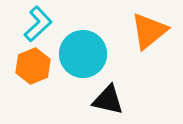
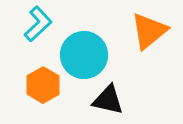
cyan circle: moved 1 px right, 1 px down
orange hexagon: moved 10 px right, 19 px down; rotated 8 degrees counterclockwise
